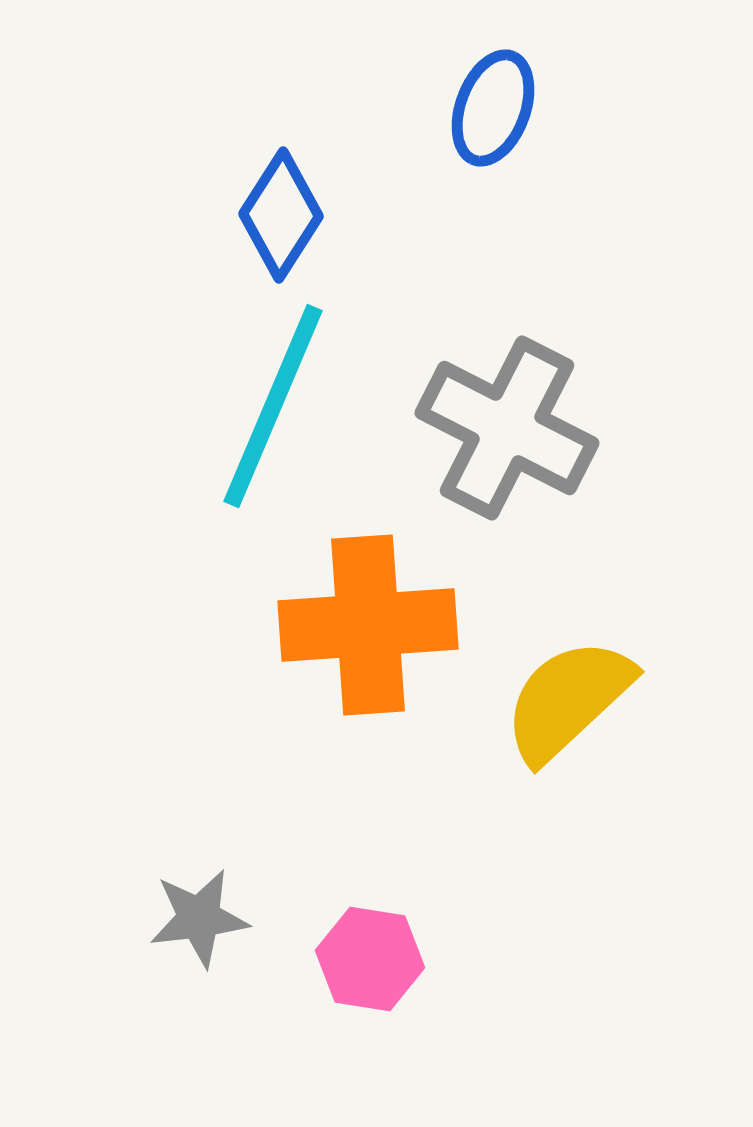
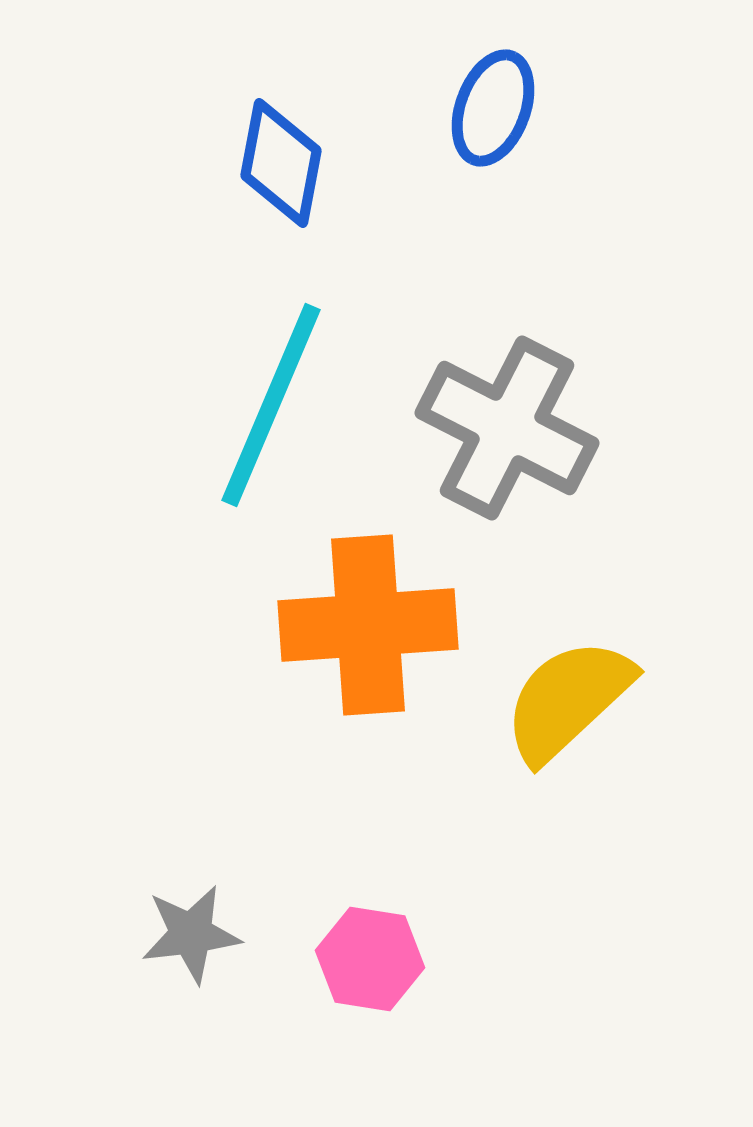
blue diamond: moved 52 px up; rotated 22 degrees counterclockwise
cyan line: moved 2 px left, 1 px up
gray star: moved 8 px left, 16 px down
